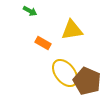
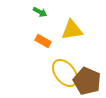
green arrow: moved 10 px right, 1 px down
orange rectangle: moved 2 px up
